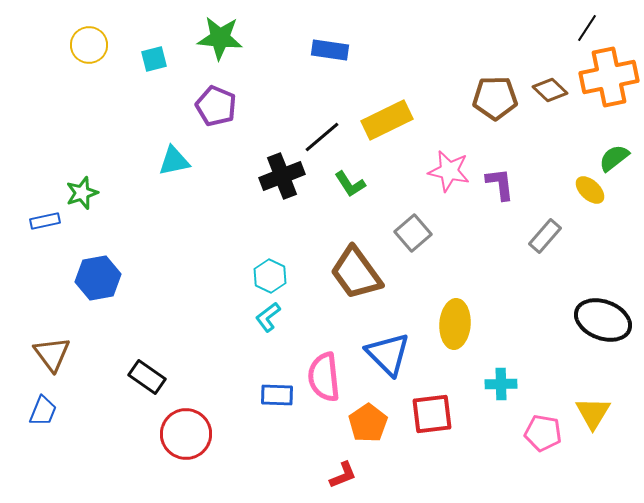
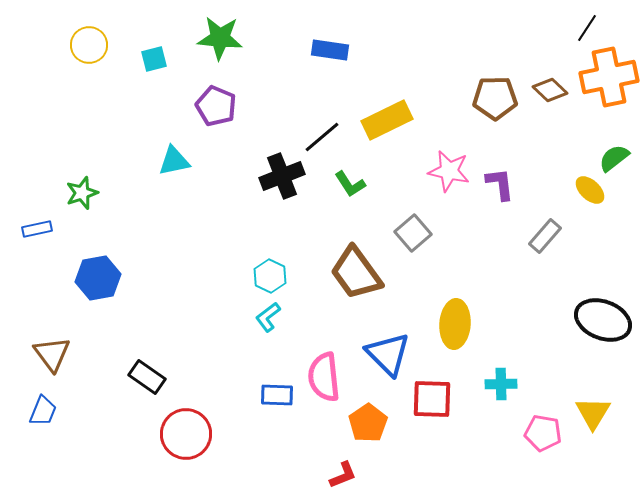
blue rectangle at (45, 221): moved 8 px left, 8 px down
red square at (432, 414): moved 15 px up; rotated 9 degrees clockwise
